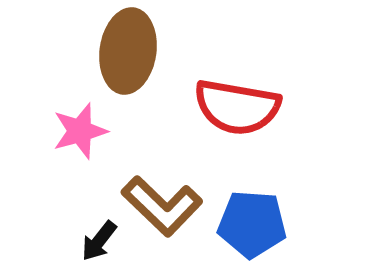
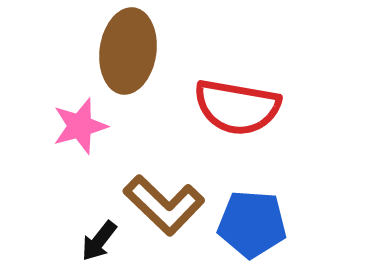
pink star: moved 5 px up
brown L-shape: moved 2 px right, 1 px up
